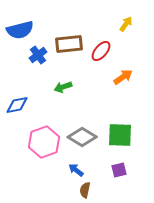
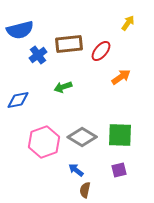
yellow arrow: moved 2 px right, 1 px up
orange arrow: moved 2 px left
blue diamond: moved 1 px right, 5 px up
